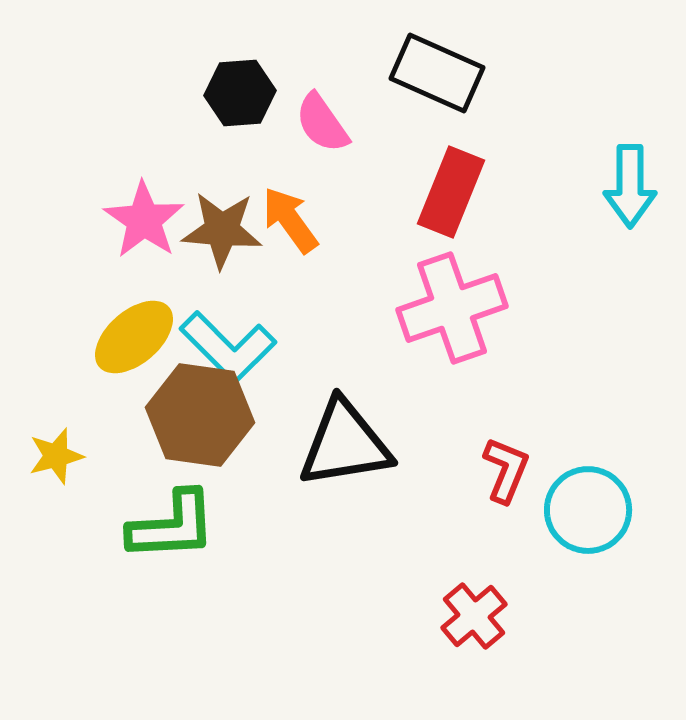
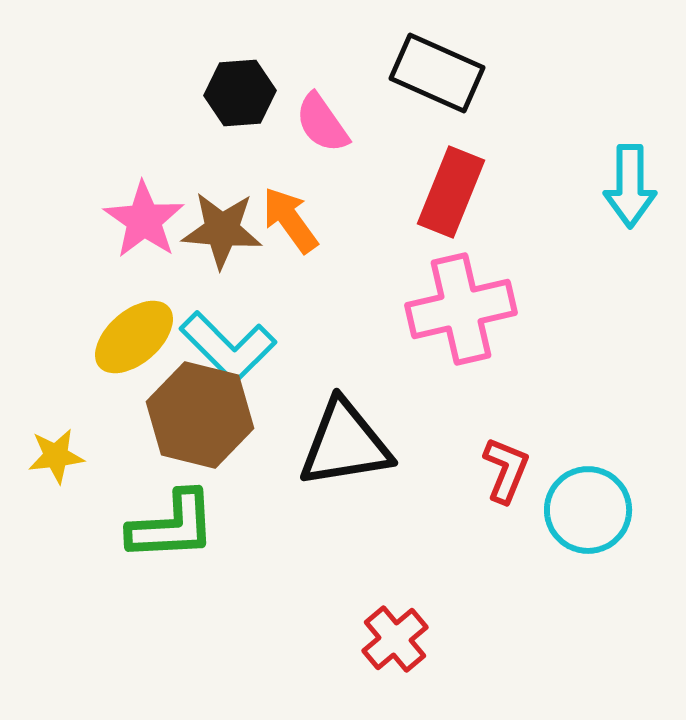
pink cross: moved 9 px right, 1 px down; rotated 6 degrees clockwise
brown hexagon: rotated 6 degrees clockwise
yellow star: rotated 8 degrees clockwise
red cross: moved 79 px left, 23 px down
